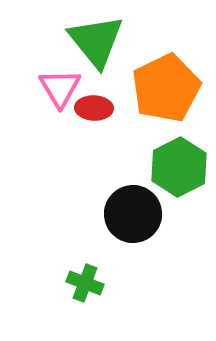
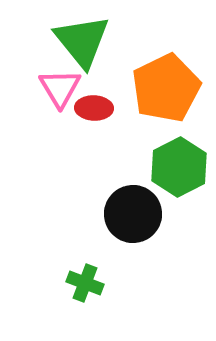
green triangle: moved 14 px left
